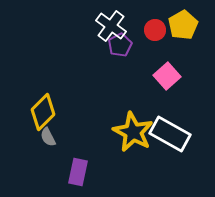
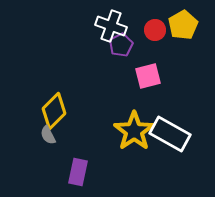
white cross: rotated 16 degrees counterclockwise
purple pentagon: moved 1 px right
pink square: moved 19 px left; rotated 28 degrees clockwise
yellow diamond: moved 11 px right, 1 px up
yellow star: moved 1 px right, 1 px up; rotated 9 degrees clockwise
gray semicircle: moved 2 px up
